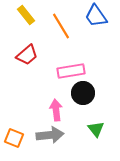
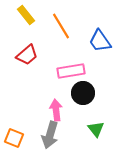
blue trapezoid: moved 4 px right, 25 px down
gray arrow: rotated 112 degrees clockwise
